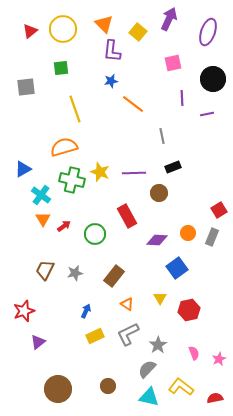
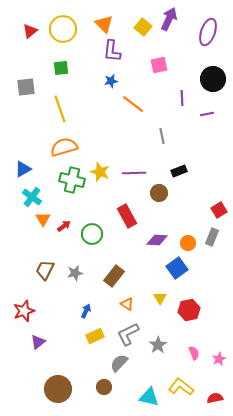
yellow square at (138, 32): moved 5 px right, 5 px up
pink square at (173, 63): moved 14 px left, 2 px down
yellow line at (75, 109): moved 15 px left
black rectangle at (173, 167): moved 6 px right, 4 px down
cyan cross at (41, 195): moved 9 px left, 2 px down
orange circle at (188, 233): moved 10 px down
green circle at (95, 234): moved 3 px left
gray semicircle at (147, 369): moved 28 px left, 6 px up
brown circle at (108, 386): moved 4 px left, 1 px down
